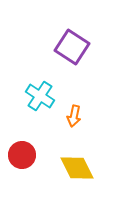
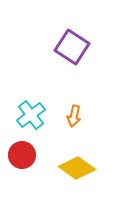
cyan cross: moved 9 px left, 19 px down; rotated 20 degrees clockwise
yellow diamond: rotated 27 degrees counterclockwise
